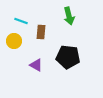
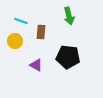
yellow circle: moved 1 px right
